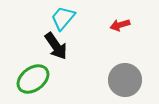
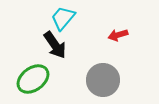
red arrow: moved 2 px left, 10 px down
black arrow: moved 1 px left, 1 px up
gray circle: moved 22 px left
